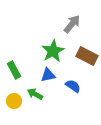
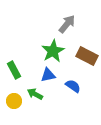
gray arrow: moved 5 px left
